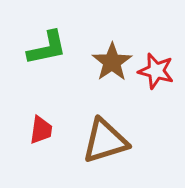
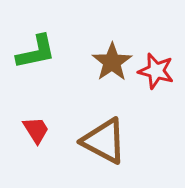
green L-shape: moved 11 px left, 4 px down
red trapezoid: moved 5 px left; rotated 40 degrees counterclockwise
brown triangle: moved 1 px left; rotated 45 degrees clockwise
